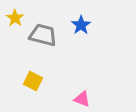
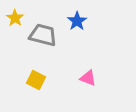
blue star: moved 4 px left, 4 px up
yellow square: moved 3 px right, 1 px up
pink triangle: moved 6 px right, 21 px up
